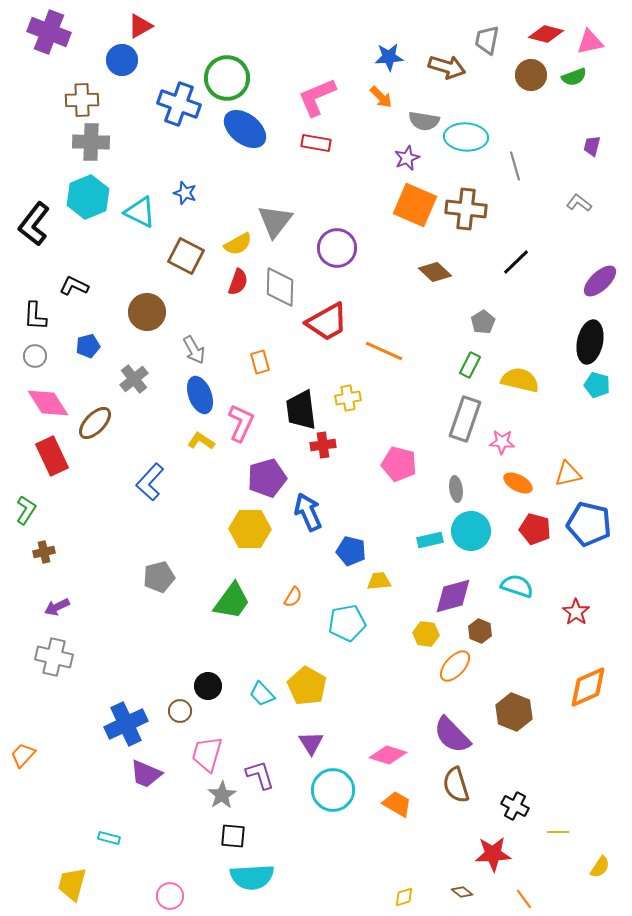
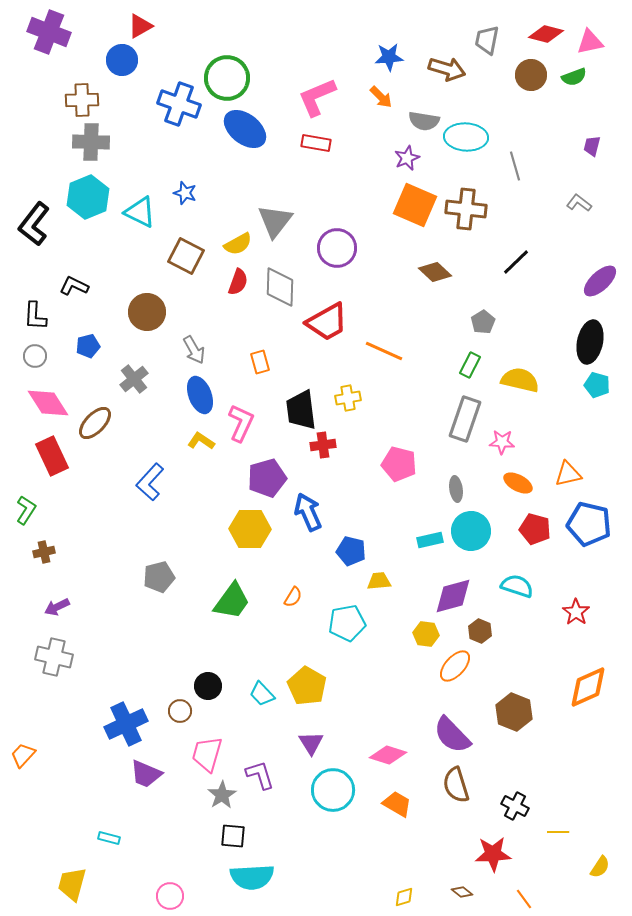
brown arrow at (447, 67): moved 2 px down
